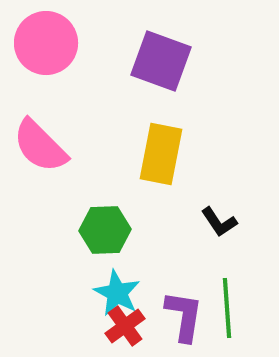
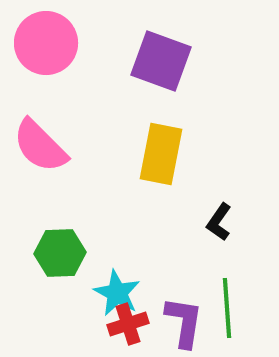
black L-shape: rotated 69 degrees clockwise
green hexagon: moved 45 px left, 23 px down
purple L-shape: moved 6 px down
red cross: moved 3 px right, 2 px up; rotated 18 degrees clockwise
